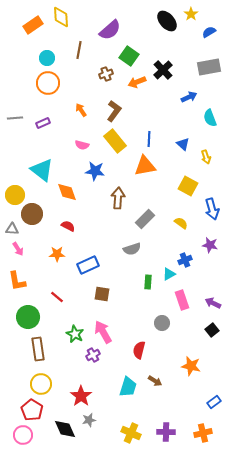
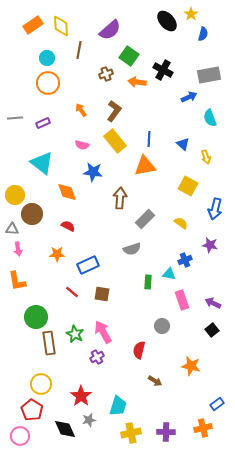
yellow diamond at (61, 17): moved 9 px down
blue semicircle at (209, 32): moved 6 px left, 2 px down; rotated 136 degrees clockwise
gray rectangle at (209, 67): moved 8 px down
black cross at (163, 70): rotated 18 degrees counterclockwise
orange arrow at (137, 82): rotated 30 degrees clockwise
cyan triangle at (42, 170): moved 7 px up
blue star at (95, 171): moved 2 px left, 1 px down
brown arrow at (118, 198): moved 2 px right
blue arrow at (212, 209): moved 3 px right; rotated 30 degrees clockwise
pink arrow at (18, 249): rotated 24 degrees clockwise
cyan triangle at (169, 274): rotated 40 degrees clockwise
red line at (57, 297): moved 15 px right, 5 px up
green circle at (28, 317): moved 8 px right
gray circle at (162, 323): moved 3 px down
brown rectangle at (38, 349): moved 11 px right, 6 px up
purple cross at (93, 355): moved 4 px right, 2 px down
cyan trapezoid at (128, 387): moved 10 px left, 19 px down
blue rectangle at (214, 402): moved 3 px right, 2 px down
yellow cross at (131, 433): rotated 36 degrees counterclockwise
orange cross at (203, 433): moved 5 px up
pink circle at (23, 435): moved 3 px left, 1 px down
